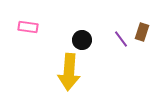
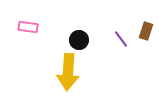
brown rectangle: moved 4 px right, 1 px up
black circle: moved 3 px left
yellow arrow: moved 1 px left
